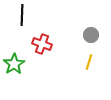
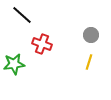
black line: rotated 50 degrees counterclockwise
green star: rotated 25 degrees clockwise
